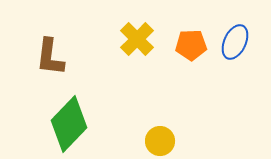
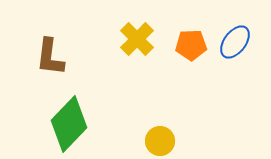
blue ellipse: rotated 12 degrees clockwise
